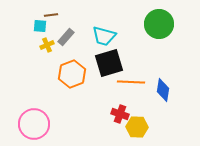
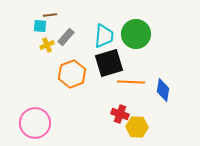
brown line: moved 1 px left
green circle: moved 23 px left, 10 px down
cyan trapezoid: rotated 100 degrees counterclockwise
pink circle: moved 1 px right, 1 px up
